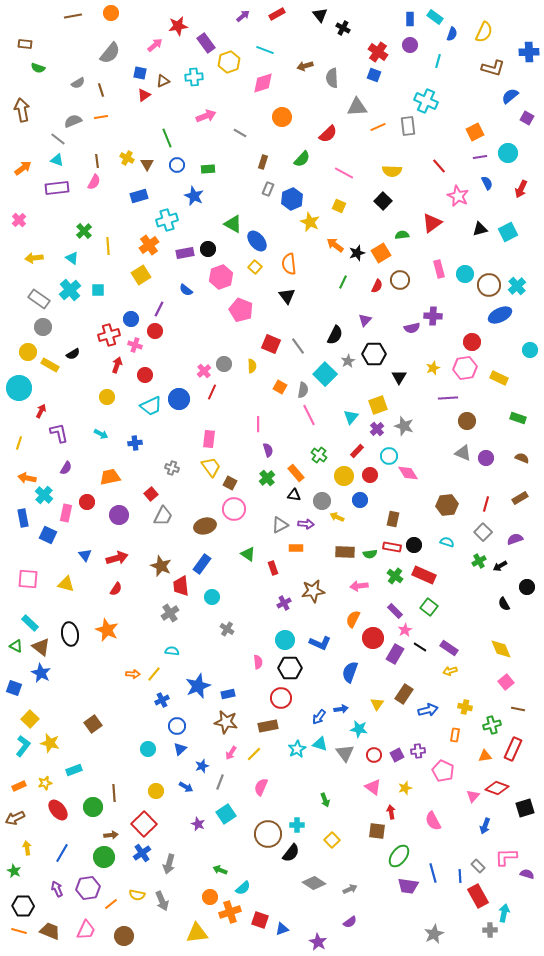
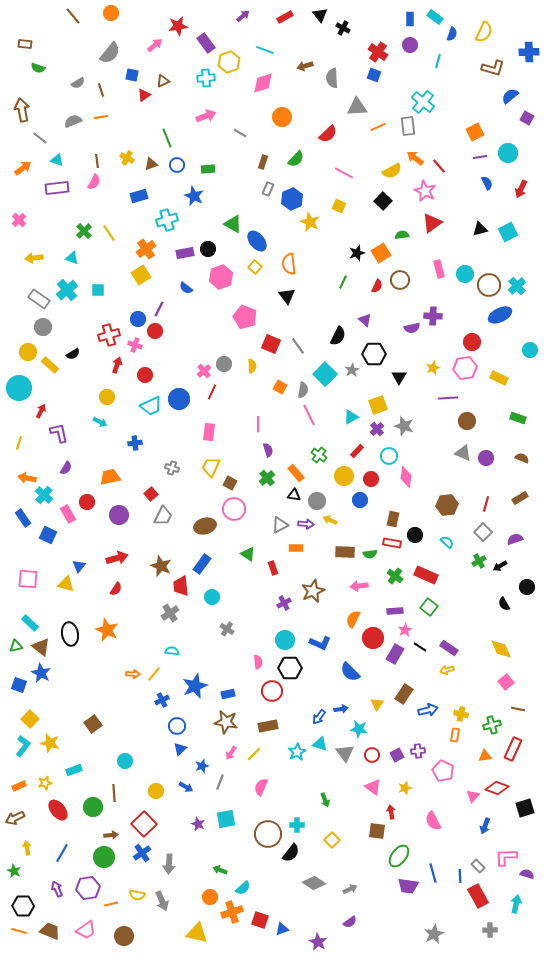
red rectangle at (277, 14): moved 8 px right, 3 px down
brown line at (73, 16): rotated 60 degrees clockwise
blue square at (140, 73): moved 8 px left, 2 px down
cyan cross at (194, 77): moved 12 px right, 1 px down
cyan cross at (426, 101): moved 3 px left, 1 px down; rotated 15 degrees clockwise
gray line at (58, 139): moved 18 px left, 1 px up
green semicircle at (302, 159): moved 6 px left
brown triangle at (147, 164): moved 4 px right; rotated 40 degrees clockwise
yellow semicircle at (392, 171): rotated 30 degrees counterclockwise
pink star at (458, 196): moved 33 px left, 5 px up
orange cross at (149, 245): moved 3 px left, 4 px down
orange arrow at (335, 245): moved 80 px right, 87 px up
yellow line at (108, 246): moved 1 px right, 13 px up; rotated 30 degrees counterclockwise
cyan triangle at (72, 258): rotated 16 degrees counterclockwise
cyan cross at (70, 290): moved 3 px left
blue semicircle at (186, 290): moved 2 px up
pink pentagon at (241, 310): moved 4 px right, 7 px down
blue circle at (131, 319): moved 7 px right
purple triangle at (365, 320): rotated 32 degrees counterclockwise
black semicircle at (335, 335): moved 3 px right, 1 px down
gray star at (348, 361): moved 4 px right, 9 px down
yellow rectangle at (50, 365): rotated 12 degrees clockwise
cyan triangle at (351, 417): rotated 21 degrees clockwise
cyan arrow at (101, 434): moved 1 px left, 12 px up
pink rectangle at (209, 439): moved 7 px up
yellow trapezoid at (211, 467): rotated 120 degrees counterclockwise
pink diamond at (408, 473): moved 2 px left, 4 px down; rotated 40 degrees clockwise
red circle at (370, 475): moved 1 px right, 4 px down
gray circle at (322, 501): moved 5 px left
pink rectangle at (66, 513): moved 2 px right, 1 px down; rotated 42 degrees counterclockwise
yellow arrow at (337, 517): moved 7 px left, 3 px down
blue rectangle at (23, 518): rotated 24 degrees counterclockwise
cyan semicircle at (447, 542): rotated 24 degrees clockwise
black circle at (414, 545): moved 1 px right, 10 px up
red rectangle at (392, 547): moved 4 px up
blue triangle at (85, 555): moved 6 px left, 11 px down; rotated 16 degrees clockwise
red rectangle at (424, 575): moved 2 px right
brown star at (313, 591): rotated 15 degrees counterclockwise
purple rectangle at (395, 611): rotated 49 degrees counterclockwise
green triangle at (16, 646): rotated 40 degrees counterclockwise
yellow arrow at (450, 671): moved 3 px left, 1 px up
blue semicircle at (350, 672): rotated 65 degrees counterclockwise
blue star at (198, 686): moved 3 px left
blue square at (14, 688): moved 5 px right, 3 px up
red circle at (281, 698): moved 9 px left, 7 px up
yellow cross at (465, 707): moved 4 px left, 7 px down
cyan circle at (148, 749): moved 23 px left, 12 px down
cyan star at (297, 749): moved 3 px down
red circle at (374, 755): moved 2 px left
cyan square at (226, 814): moved 5 px down; rotated 24 degrees clockwise
gray arrow at (169, 864): rotated 12 degrees counterclockwise
orange line at (111, 904): rotated 24 degrees clockwise
orange cross at (230, 912): moved 2 px right
cyan arrow at (504, 913): moved 12 px right, 9 px up
pink trapezoid at (86, 930): rotated 30 degrees clockwise
yellow triangle at (197, 933): rotated 20 degrees clockwise
